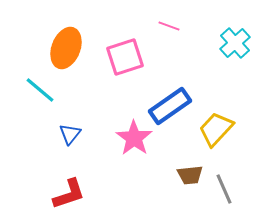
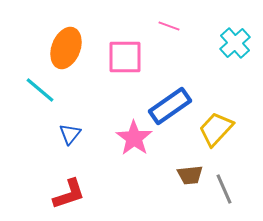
pink square: rotated 18 degrees clockwise
